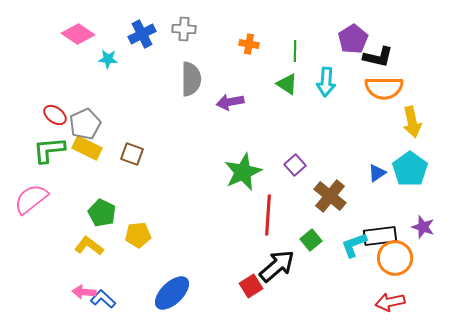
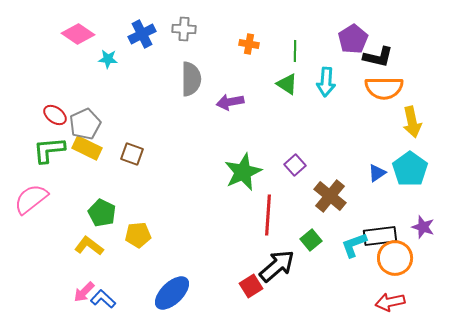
pink arrow: rotated 50 degrees counterclockwise
